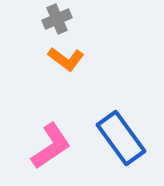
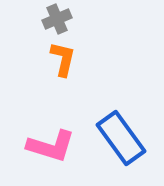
orange L-shape: moved 3 px left; rotated 114 degrees counterclockwise
pink L-shape: rotated 51 degrees clockwise
